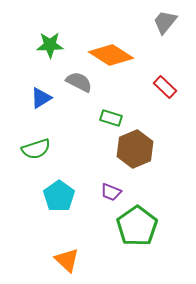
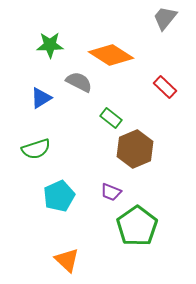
gray trapezoid: moved 4 px up
green rectangle: rotated 20 degrees clockwise
cyan pentagon: rotated 12 degrees clockwise
